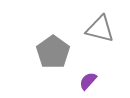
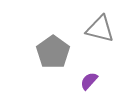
purple semicircle: moved 1 px right
